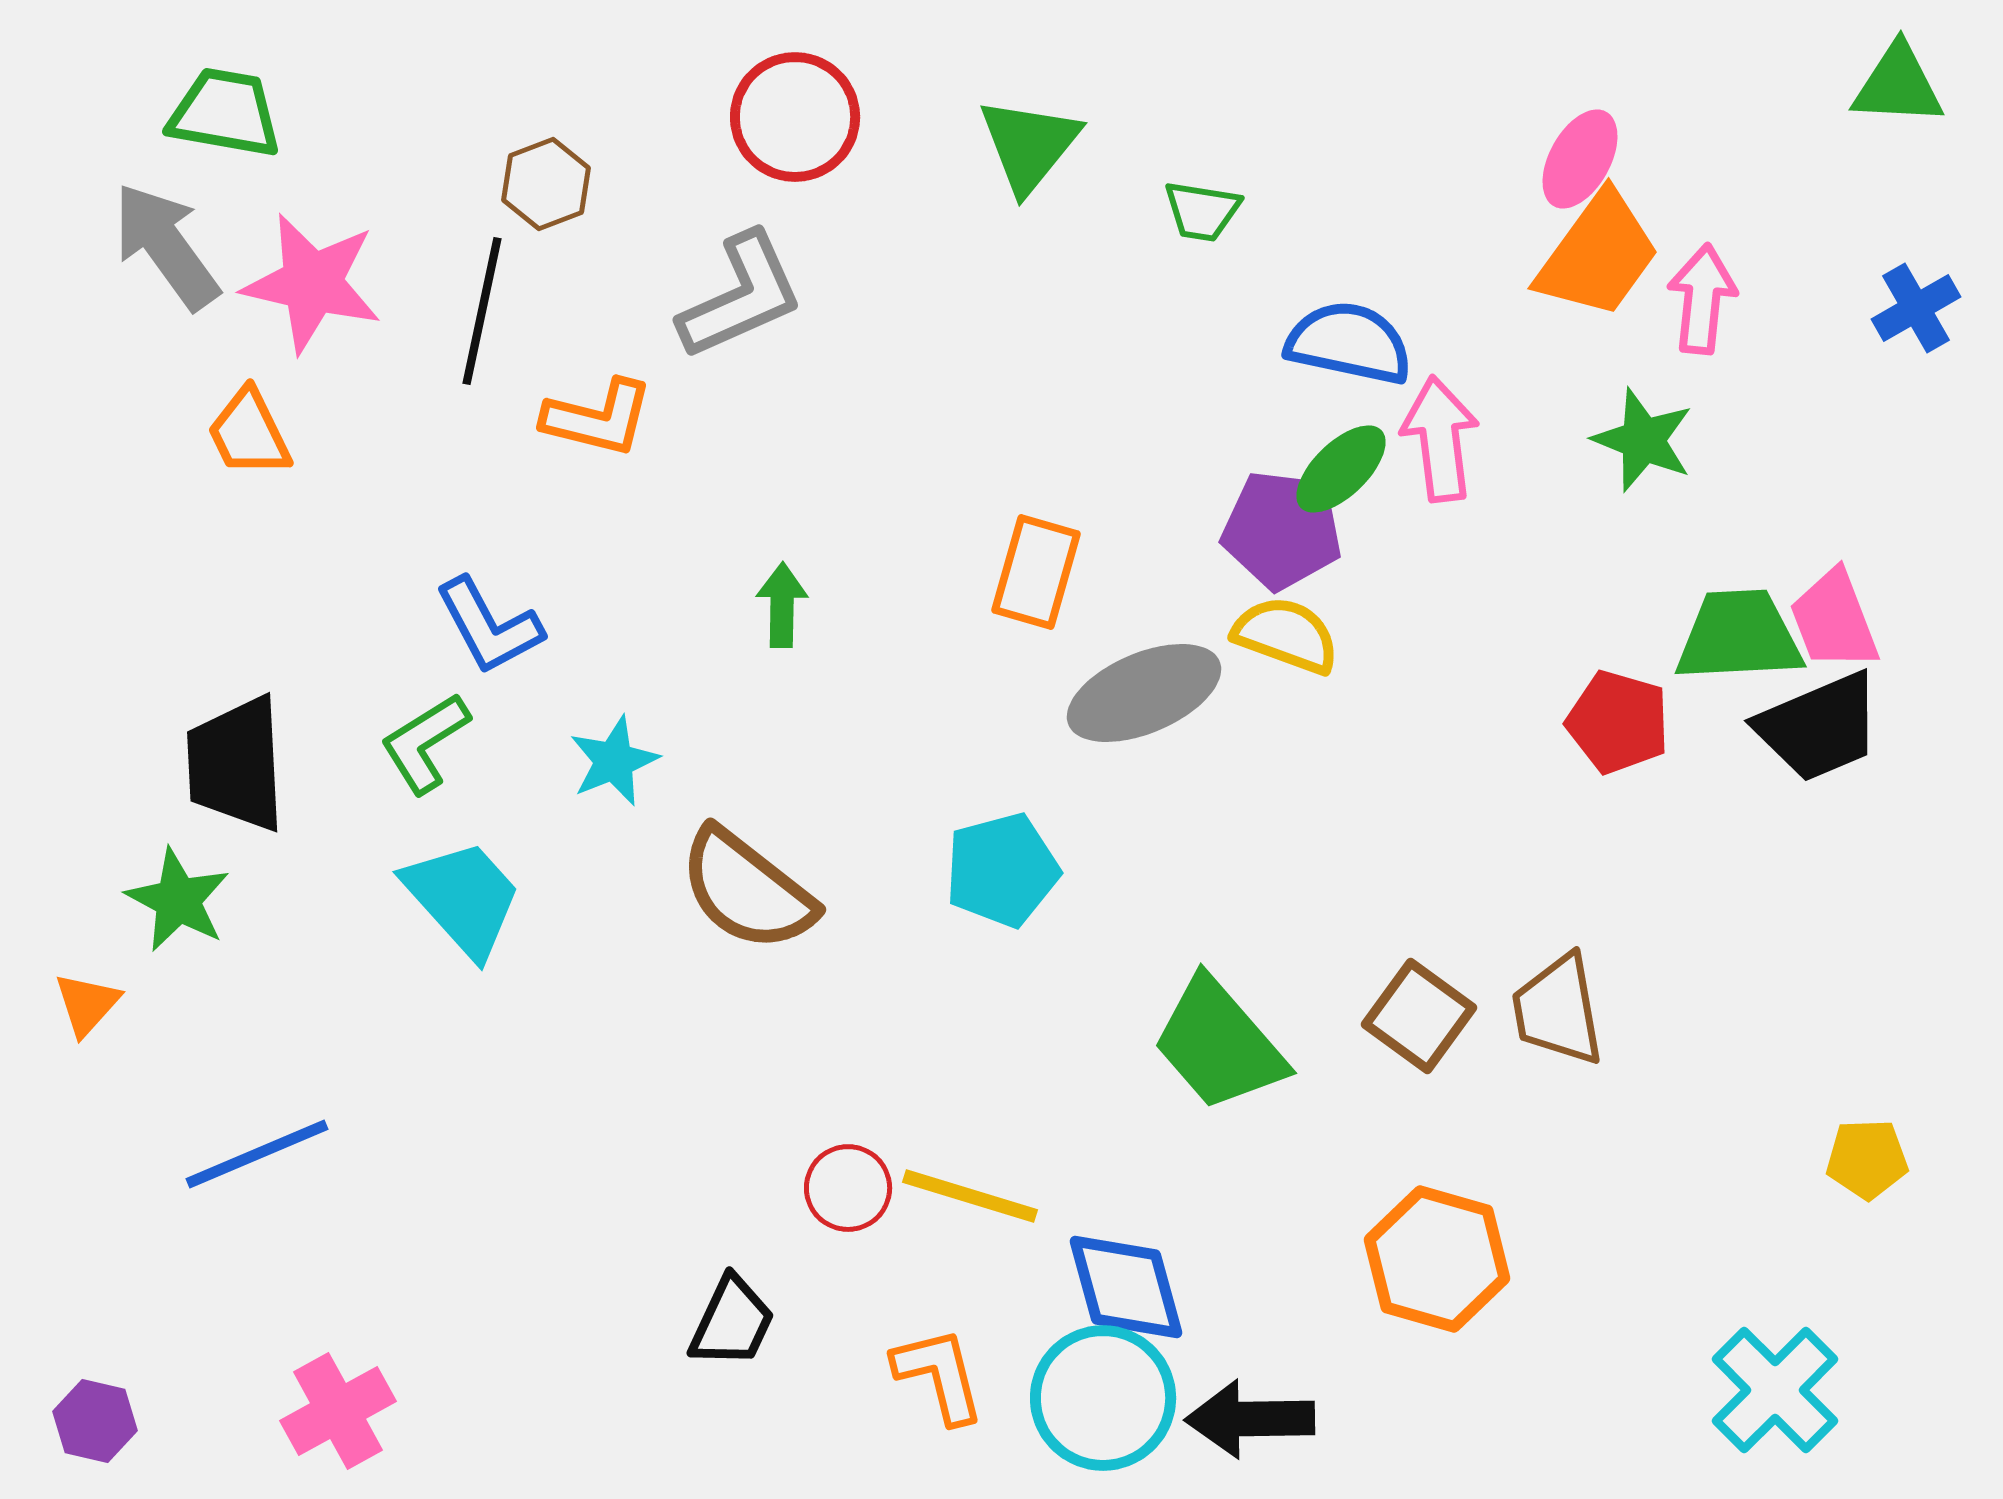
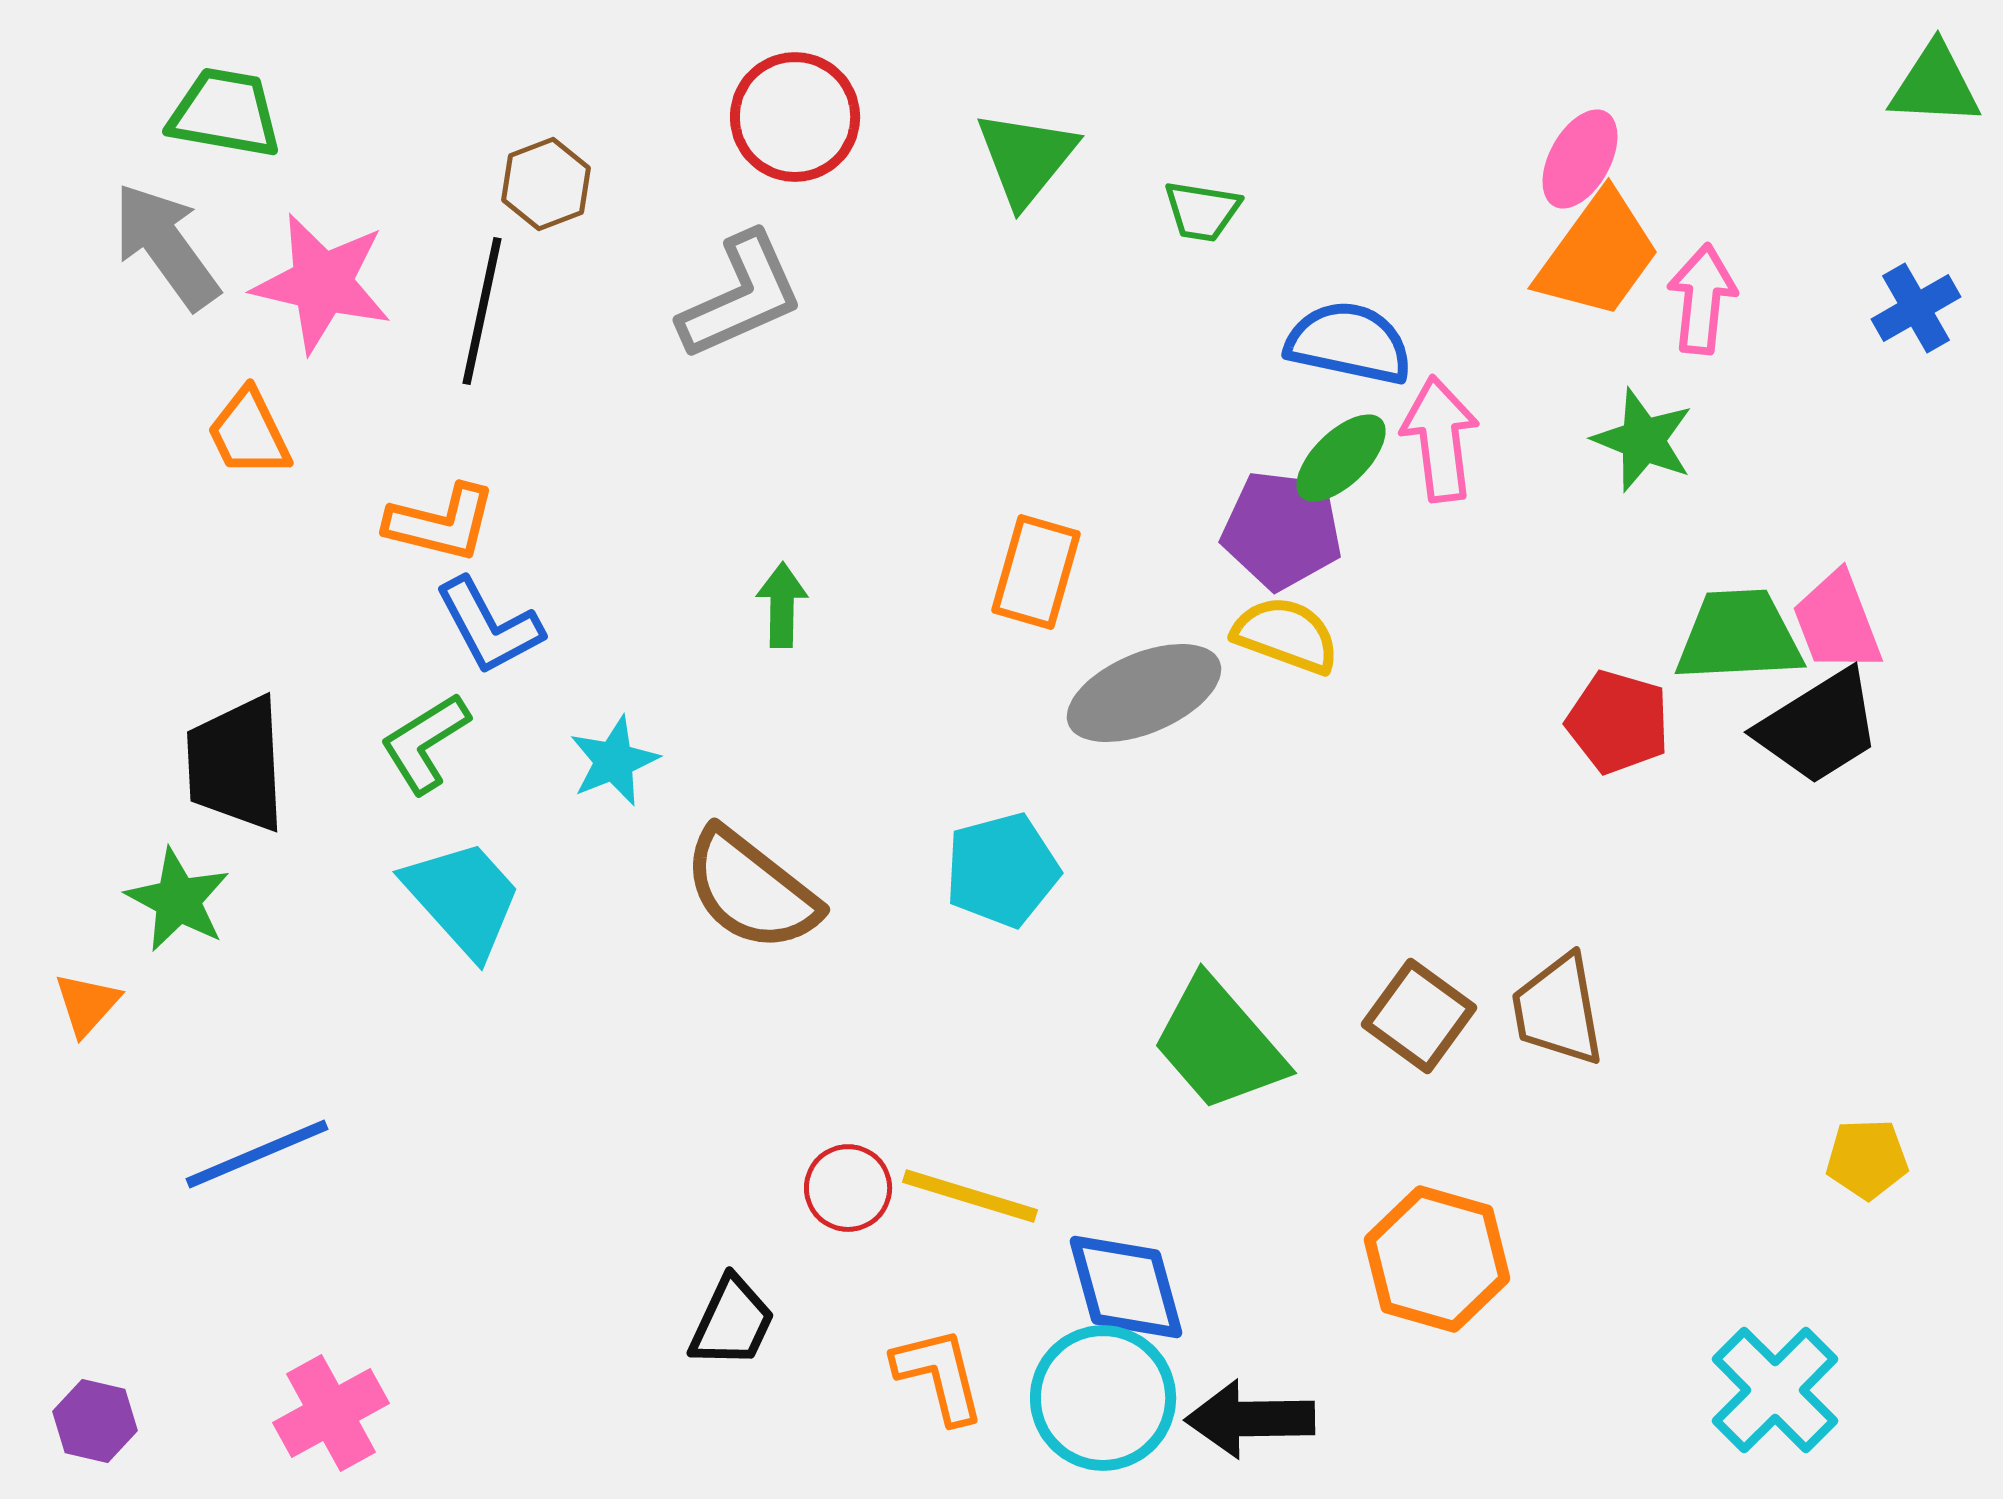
green triangle at (1898, 85): moved 37 px right
green triangle at (1029, 145): moved 3 px left, 13 px down
pink star at (312, 283): moved 10 px right
orange L-shape at (598, 418): moved 157 px left, 105 px down
green ellipse at (1341, 469): moved 11 px up
pink trapezoid at (1834, 620): moved 3 px right, 2 px down
black trapezoid at (1819, 727): rotated 9 degrees counterclockwise
brown semicircle at (747, 890): moved 4 px right
pink cross at (338, 1411): moved 7 px left, 2 px down
